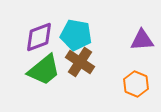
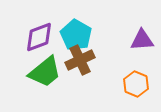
cyan pentagon: rotated 20 degrees clockwise
brown cross: moved 2 px up; rotated 32 degrees clockwise
green trapezoid: moved 1 px right, 2 px down
